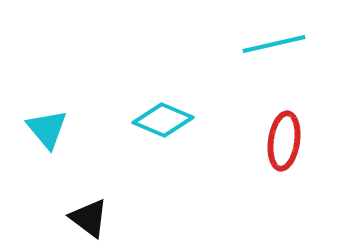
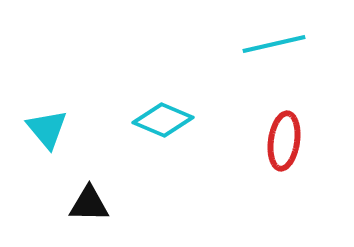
black triangle: moved 14 px up; rotated 36 degrees counterclockwise
